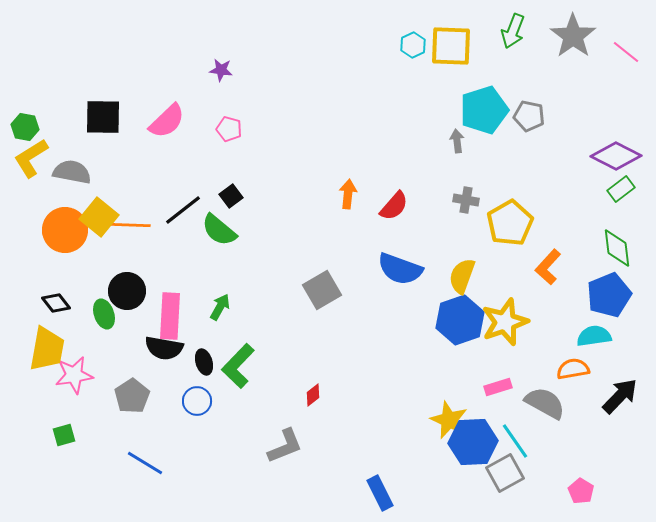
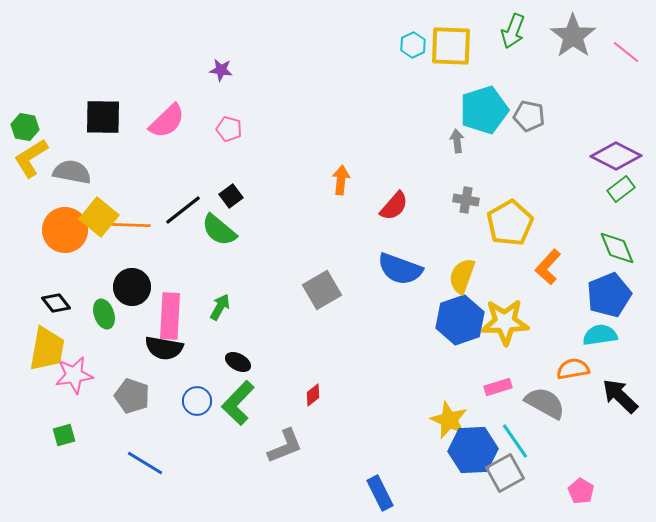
orange arrow at (348, 194): moved 7 px left, 14 px up
green diamond at (617, 248): rotated 15 degrees counterclockwise
black circle at (127, 291): moved 5 px right, 4 px up
yellow star at (505, 322): rotated 18 degrees clockwise
cyan semicircle at (594, 336): moved 6 px right, 1 px up
black ellipse at (204, 362): moved 34 px right; rotated 45 degrees counterclockwise
green L-shape at (238, 366): moved 37 px down
gray pentagon at (132, 396): rotated 20 degrees counterclockwise
black arrow at (620, 396): rotated 90 degrees counterclockwise
blue hexagon at (473, 442): moved 8 px down
